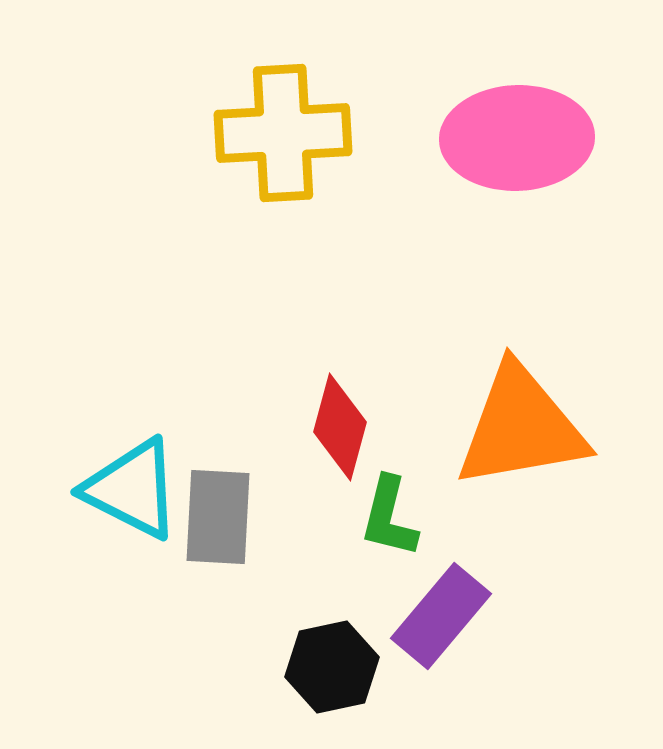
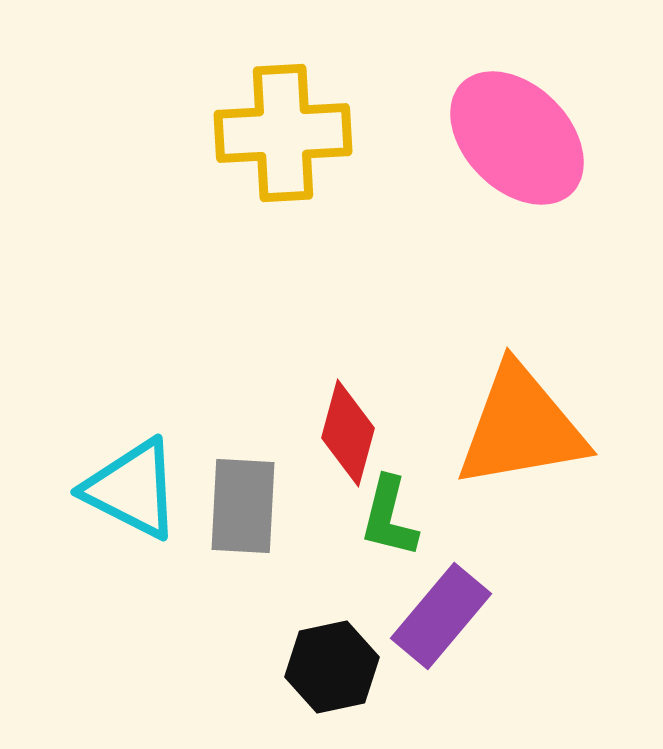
pink ellipse: rotated 47 degrees clockwise
red diamond: moved 8 px right, 6 px down
gray rectangle: moved 25 px right, 11 px up
